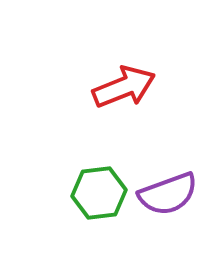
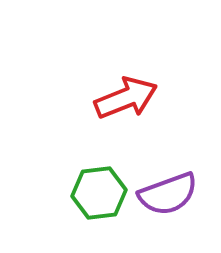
red arrow: moved 2 px right, 11 px down
